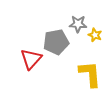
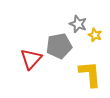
gray star: rotated 18 degrees clockwise
gray pentagon: moved 3 px right, 4 px down
